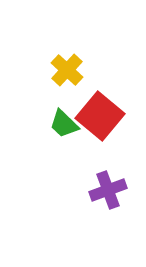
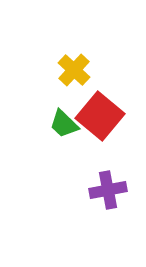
yellow cross: moved 7 px right
purple cross: rotated 9 degrees clockwise
